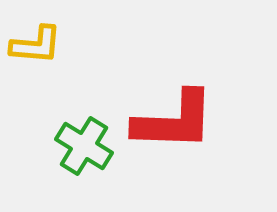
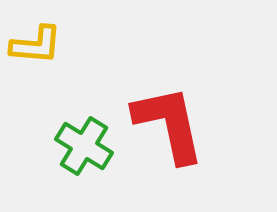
red L-shape: moved 5 px left, 3 px down; rotated 104 degrees counterclockwise
